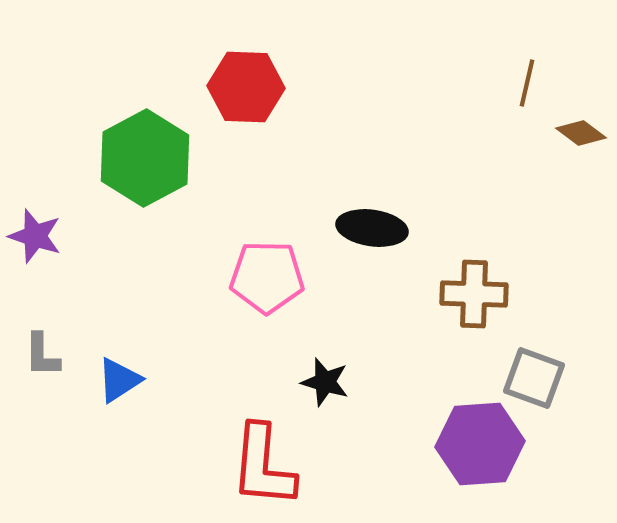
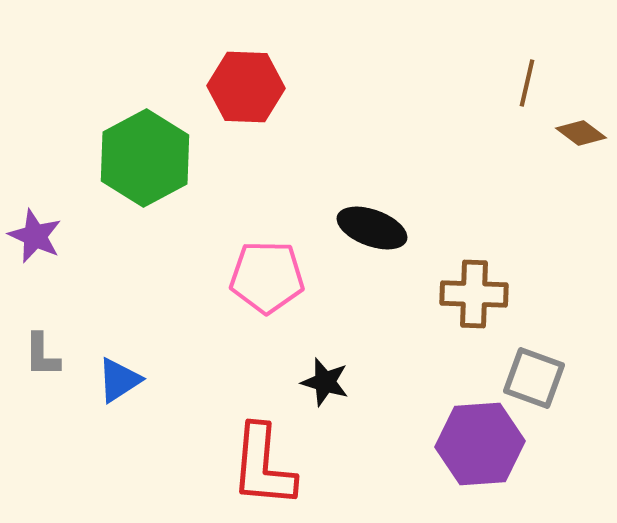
black ellipse: rotated 12 degrees clockwise
purple star: rotated 6 degrees clockwise
